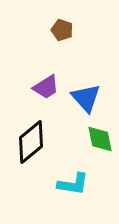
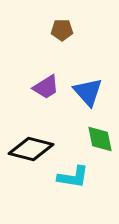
brown pentagon: rotated 20 degrees counterclockwise
blue triangle: moved 2 px right, 6 px up
black diamond: moved 7 px down; rotated 54 degrees clockwise
cyan L-shape: moved 7 px up
